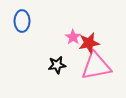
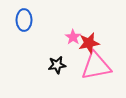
blue ellipse: moved 2 px right, 1 px up
